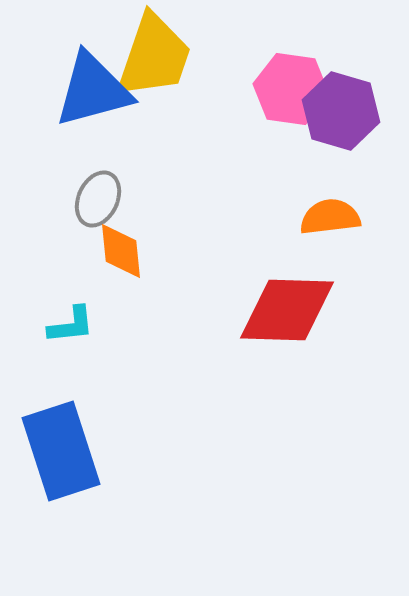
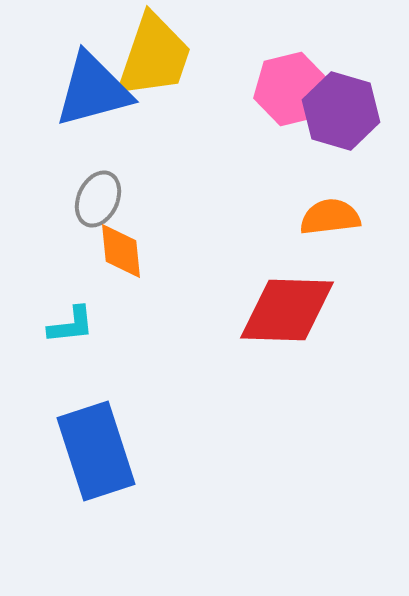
pink hexagon: rotated 22 degrees counterclockwise
blue rectangle: moved 35 px right
